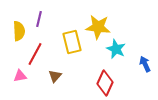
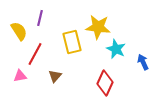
purple line: moved 1 px right, 1 px up
yellow semicircle: rotated 30 degrees counterclockwise
blue arrow: moved 2 px left, 2 px up
